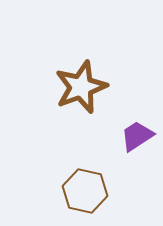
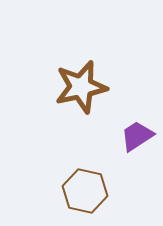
brown star: rotated 8 degrees clockwise
